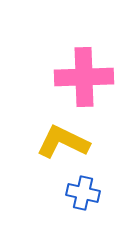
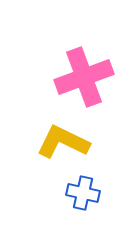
pink cross: rotated 18 degrees counterclockwise
